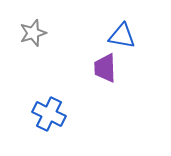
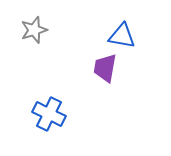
gray star: moved 1 px right, 3 px up
purple trapezoid: rotated 12 degrees clockwise
